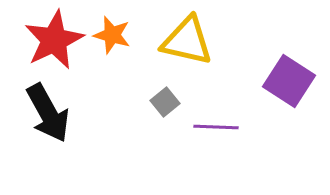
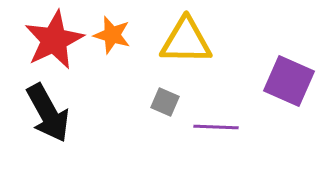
yellow triangle: moved 1 px left; rotated 12 degrees counterclockwise
purple square: rotated 9 degrees counterclockwise
gray square: rotated 28 degrees counterclockwise
